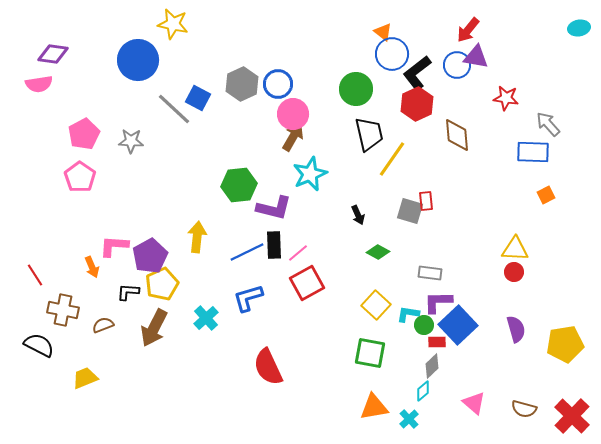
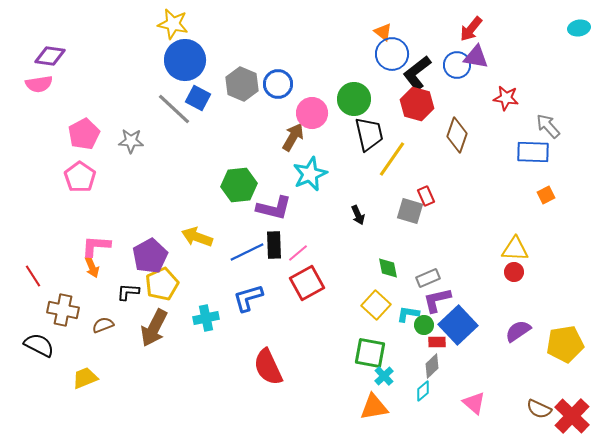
red arrow at (468, 30): moved 3 px right, 1 px up
purple diamond at (53, 54): moved 3 px left, 2 px down
blue circle at (138, 60): moved 47 px right
gray hexagon at (242, 84): rotated 12 degrees counterclockwise
green circle at (356, 89): moved 2 px left, 10 px down
red hexagon at (417, 104): rotated 20 degrees counterclockwise
pink circle at (293, 114): moved 19 px right, 1 px up
gray arrow at (548, 124): moved 2 px down
brown diamond at (457, 135): rotated 24 degrees clockwise
red rectangle at (426, 201): moved 5 px up; rotated 18 degrees counterclockwise
yellow arrow at (197, 237): rotated 76 degrees counterclockwise
pink L-shape at (114, 246): moved 18 px left
green diamond at (378, 252): moved 10 px right, 16 px down; rotated 50 degrees clockwise
gray rectangle at (430, 273): moved 2 px left, 5 px down; rotated 30 degrees counterclockwise
red line at (35, 275): moved 2 px left, 1 px down
purple L-shape at (438, 302): moved 1 px left, 2 px up; rotated 12 degrees counterclockwise
cyan cross at (206, 318): rotated 30 degrees clockwise
purple semicircle at (516, 329): moved 2 px right, 2 px down; rotated 108 degrees counterclockwise
brown semicircle at (524, 409): moved 15 px right; rotated 10 degrees clockwise
cyan cross at (409, 419): moved 25 px left, 43 px up
